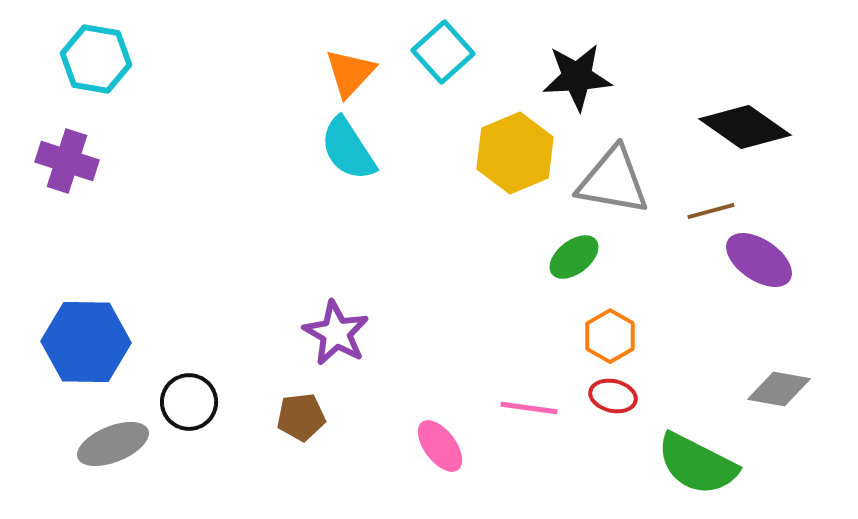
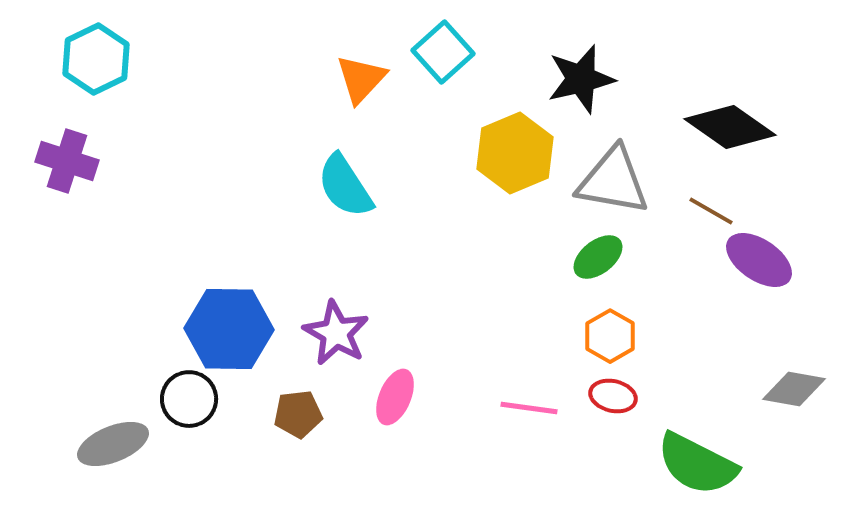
cyan hexagon: rotated 24 degrees clockwise
orange triangle: moved 11 px right, 6 px down
black star: moved 4 px right, 2 px down; rotated 10 degrees counterclockwise
black diamond: moved 15 px left
cyan semicircle: moved 3 px left, 37 px down
brown line: rotated 45 degrees clockwise
green ellipse: moved 24 px right
blue hexagon: moved 143 px right, 13 px up
gray diamond: moved 15 px right
black circle: moved 3 px up
brown pentagon: moved 3 px left, 3 px up
pink ellipse: moved 45 px left, 49 px up; rotated 60 degrees clockwise
